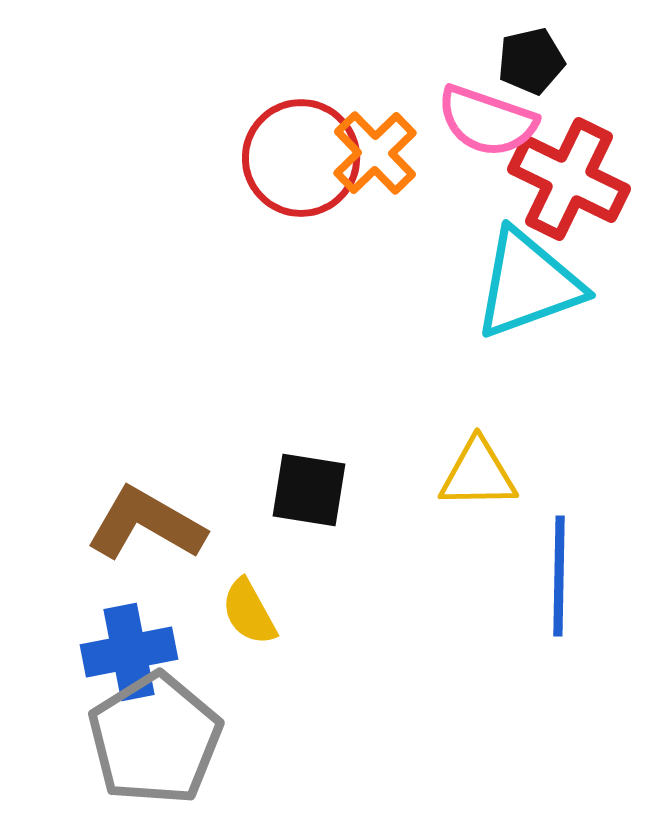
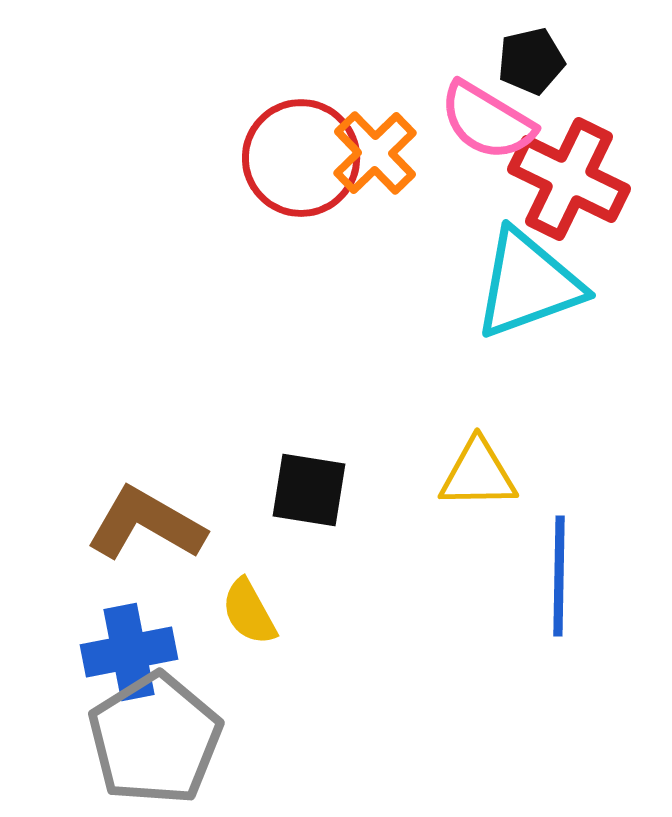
pink semicircle: rotated 12 degrees clockwise
